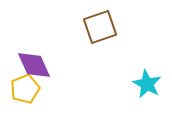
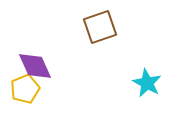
purple diamond: moved 1 px right, 1 px down
cyan star: moved 1 px up
